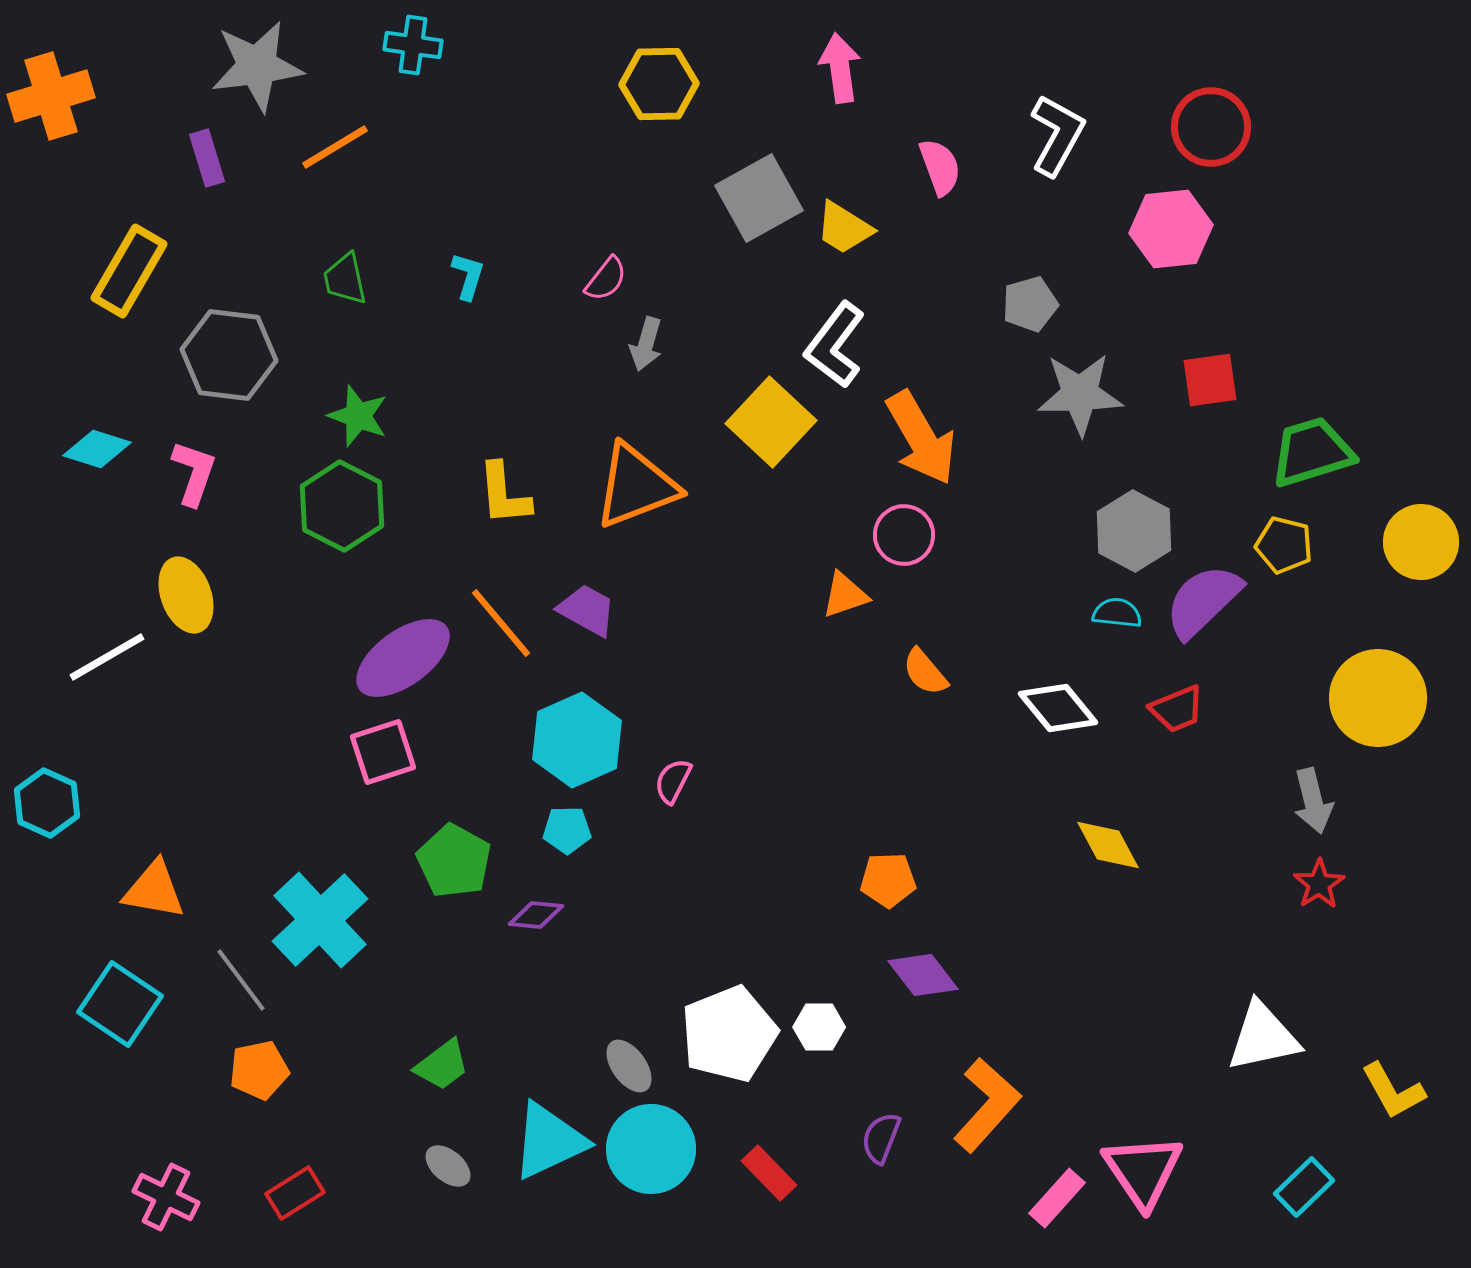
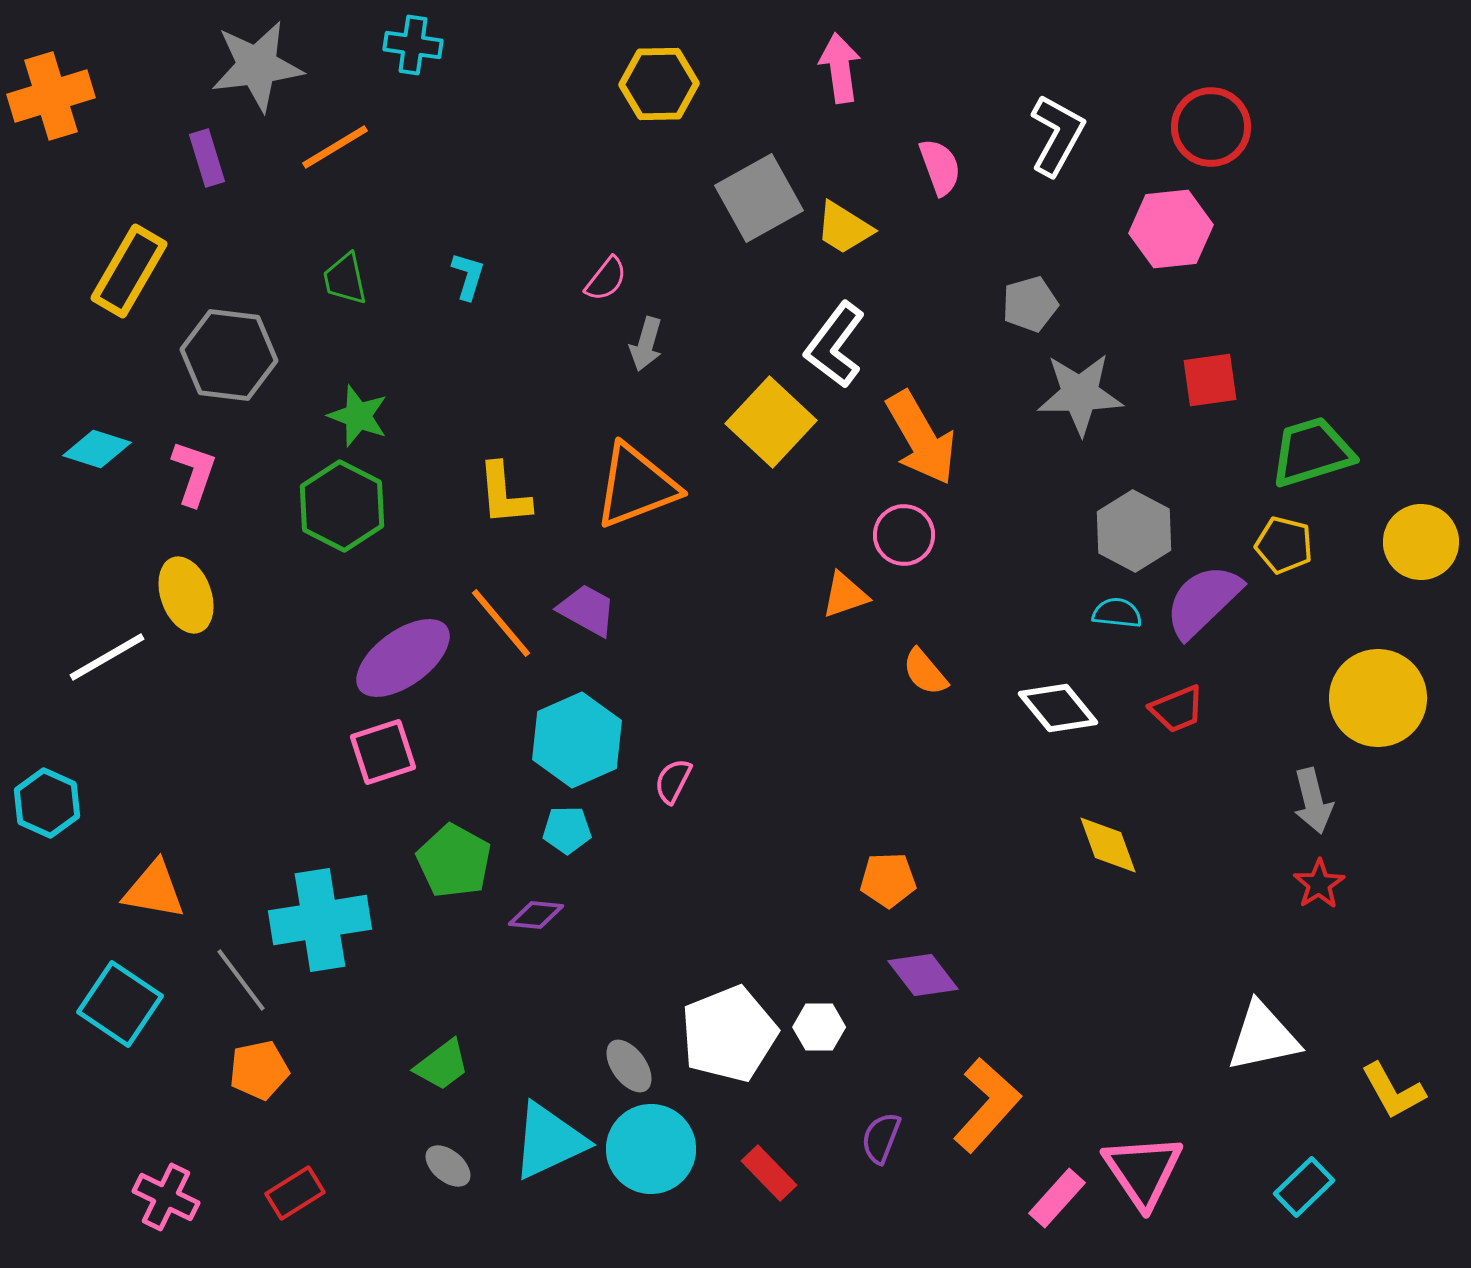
yellow diamond at (1108, 845): rotated 8 degrees clockwise
cyan cross at (320, 920): rotated 34 degrees clockwise
